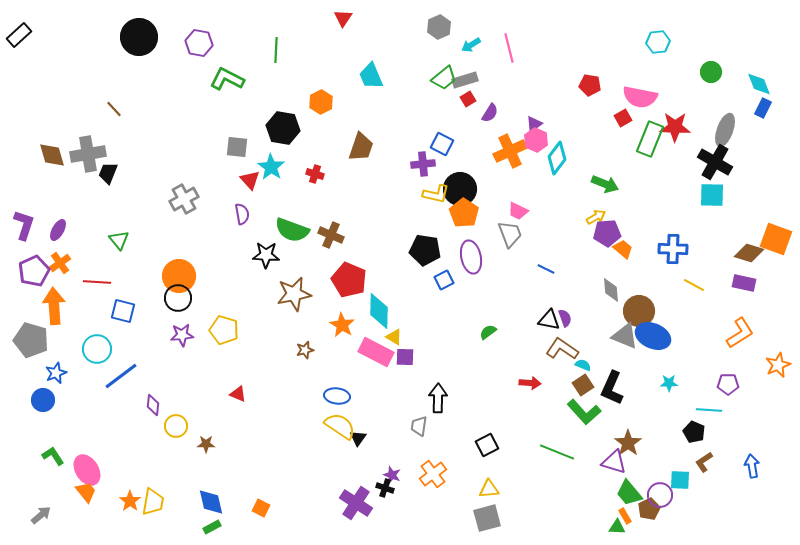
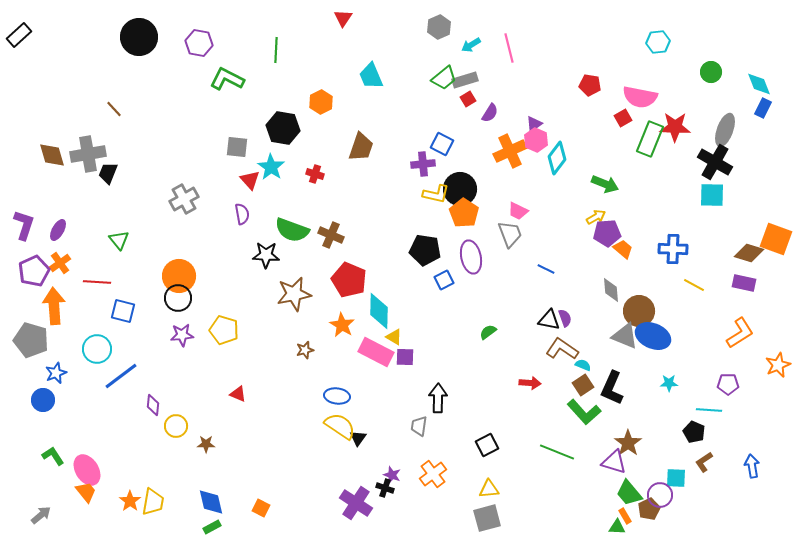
cyan square at (680, 480): moved 4 px left, 2 px up
